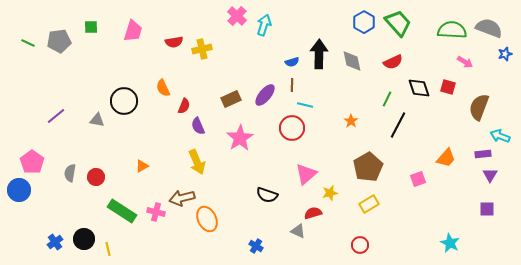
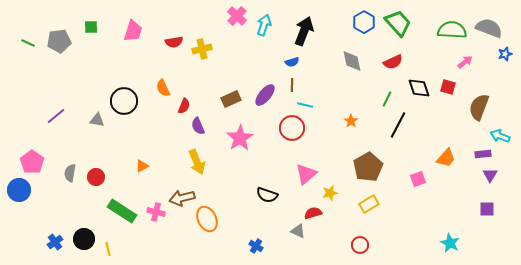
black arrow at (319, 54): moved 15 px left, 23 px up; rotated 20 degrees clockwise
pink arrow at (465, 62): rotated 70 degrees counterclockwise
